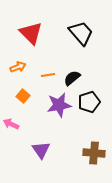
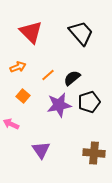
red triangle: moved 1 px up
orange line: rotated 32 degrees counterclockwise
